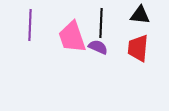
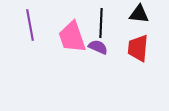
black triangle: moved 1 px left, 1 px up
purple line: rotated 12 degrees counterclockwise
